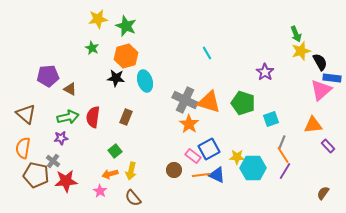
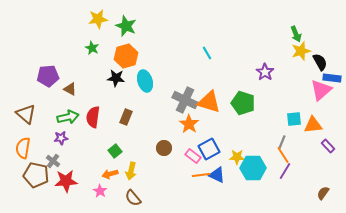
cyan square at (271, 119): moved 23 px right; rotated 14 degrees clockwise
brown circle at (174, 170): moved 10 px left, 22 px up
